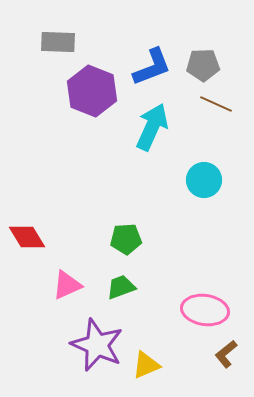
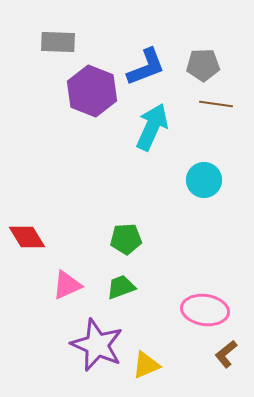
blue L-shape: moved 6 px left
brown line: rotated 16 degrees counterclockwise
